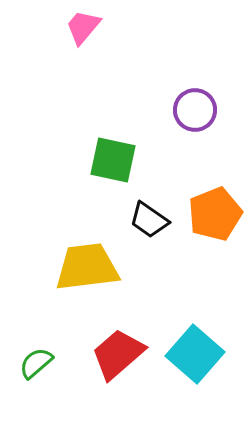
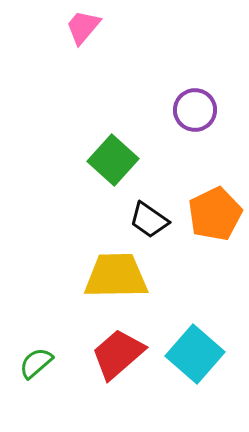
green square: rotated 30 degrees clockwise
orange pentagon: rotated 4 degrees counterclockwise
yellow trapezoid: moved 29 px right, 9 px down; rotated 6 degrees clockwise
